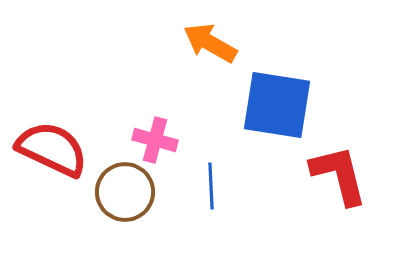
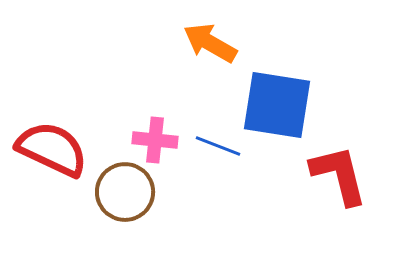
pink cross: rotated 9 degrees counterclockwise
blue line: moved 7 px right, 40 px up; rotated 66 degrees counterclockwise
